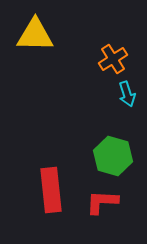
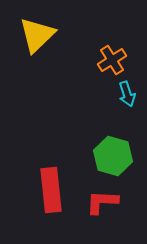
yellow triangle: moved 2 px right; rotated 45 degrees counterclockwise
orange cross: moved 1 px left, 1 px down
